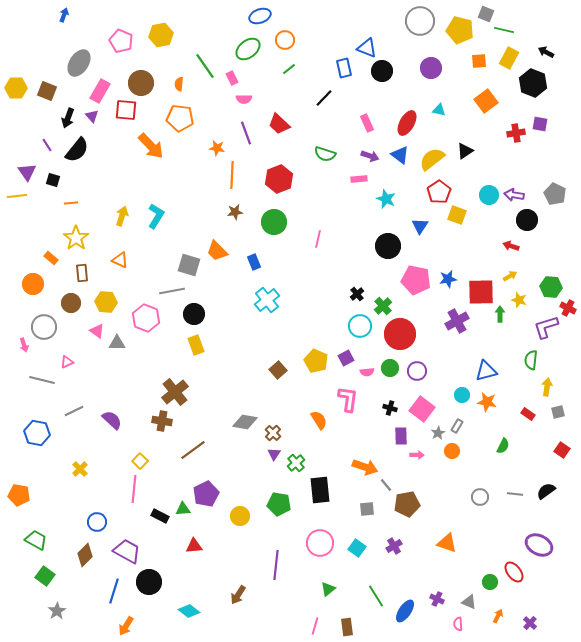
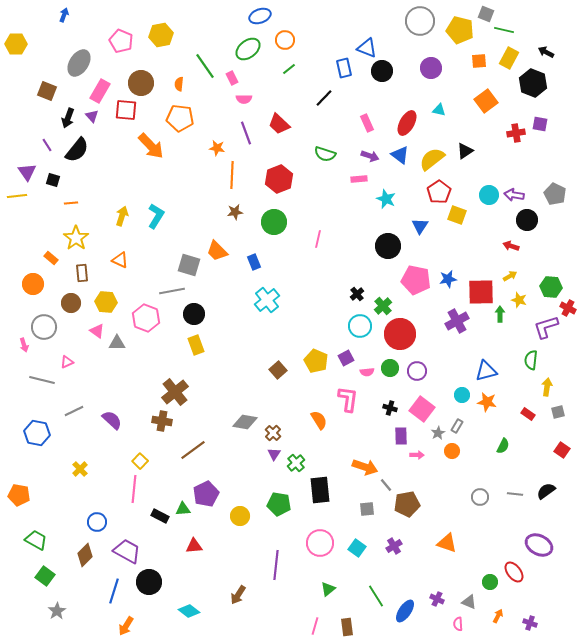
yellow hexagon at (16, 88): moved 44 px up
purple cross at (530, 623): rotated 24 degrees counterclockwise
